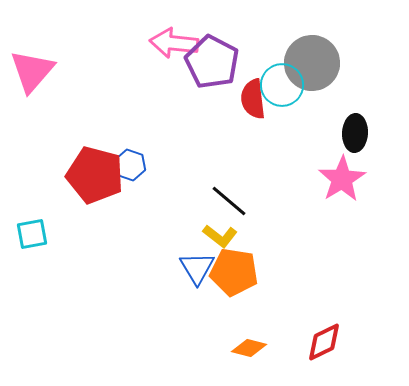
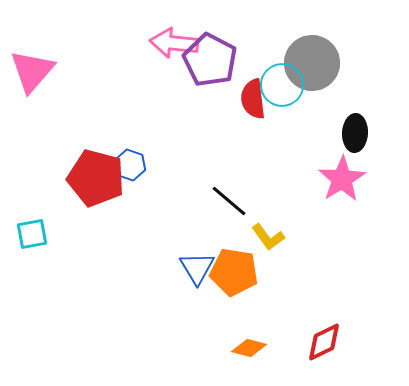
purple pentagon: moved 2 px left, 2 px up
red pentagon: moved 1 px right, 3 px down
yellow L-shape: moved 48 px right, 1 px down; rotated 16 degrees clockwise
